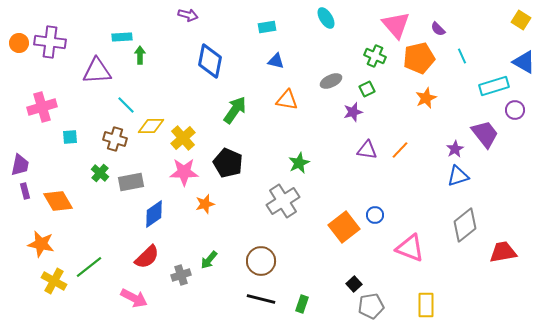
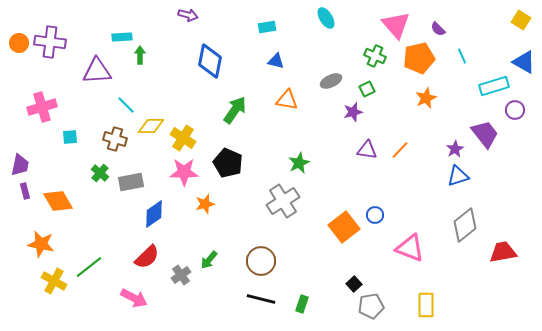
yellow cross at (183, 138): rotated 15 degrees counterclockwise
gray cross at (181, 275): rotated 18 degrees counterclockwise
